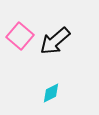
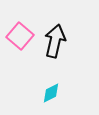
black arrow: rotated 144 degrees clockwise
